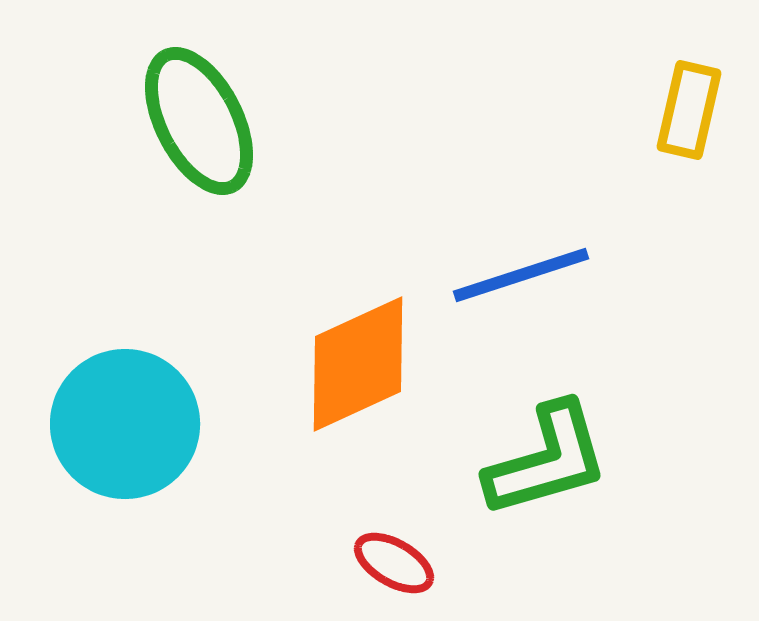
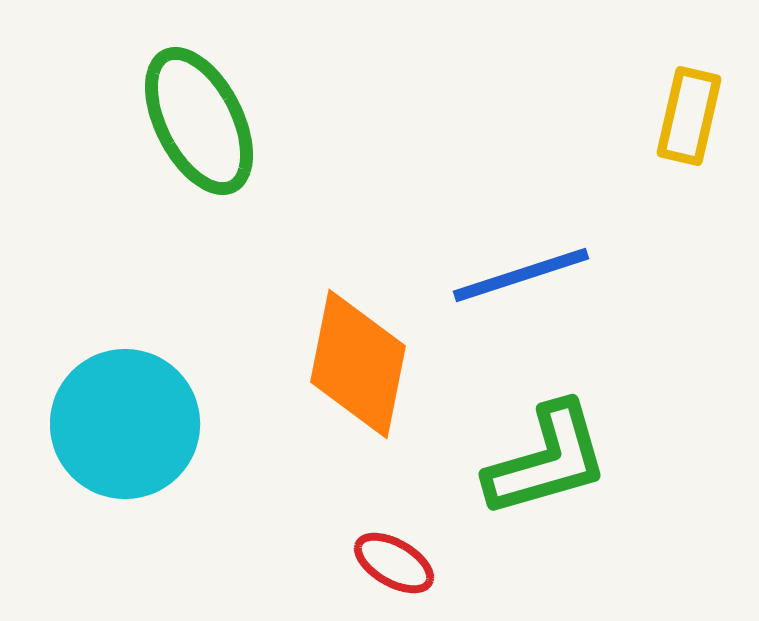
yellow rectangle: moved 6 px down
orange diamond: rotated 54 degrees counterclockwise
